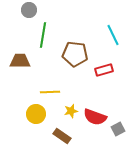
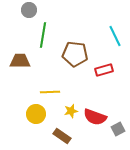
cyan line: moved 2 px right, 1 px down
